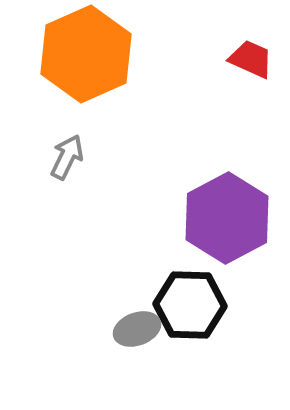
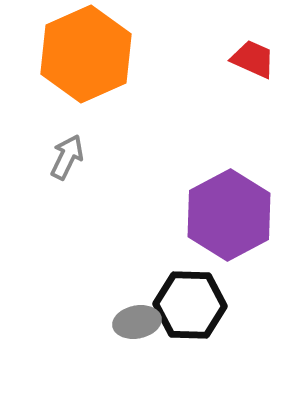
red trapezoid: moved 2 px right
purple hexagon: moved 2 px right, 3 px up
gray ellipse: moved 7 px up; rotated 9 degrees clockwise
